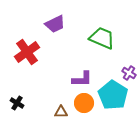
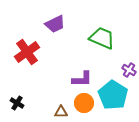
purple cross: moved 3 px up
